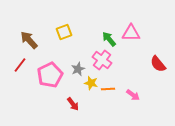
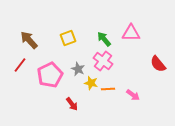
yellow square: moved 4 px right, 6 px down
green arrow: moved 5 px left
pink cross: moved 1 px right, 1 px down
gray star: rotated 24 degrees counterclockwise
red arrow: moved 1 px left
